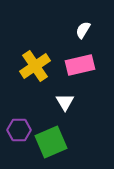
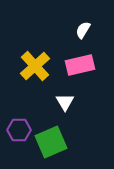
yellow cross: rotated 8 degrees counterclockwise
